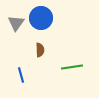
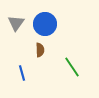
blue circle: moved 4 px right, 6 px down
green line: rotated 65 degrees clockwise
blue line: moved 1 px right, 2 px up
